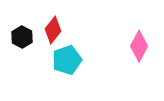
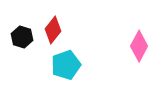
black hexagon: rotated 10 degrees counterclockwise
cyan pentagon: moved 1 px left, 5 px down
